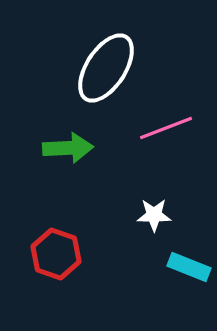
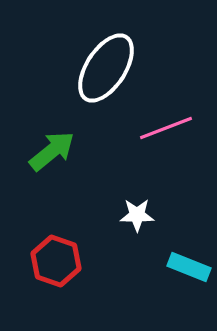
green arrow: moved 16 px left, 3 px down; rotated 36 degrees counterclockwise
white star: moved 17 px left
red hexagon: moved 7 px down
